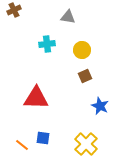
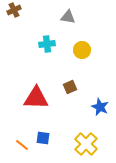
brown square: moved 15 px left, 11 px down
blue star: moved 1 px down
